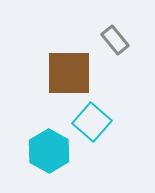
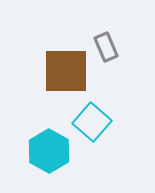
gray rectangle: moved 9 px left, 7 px down; rotated 16 degrees clockwise
brown square: moved 3 px left, 2 px up
